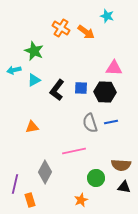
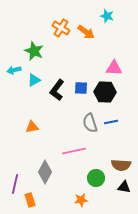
orange star: rotated 16 degrees clockwise
